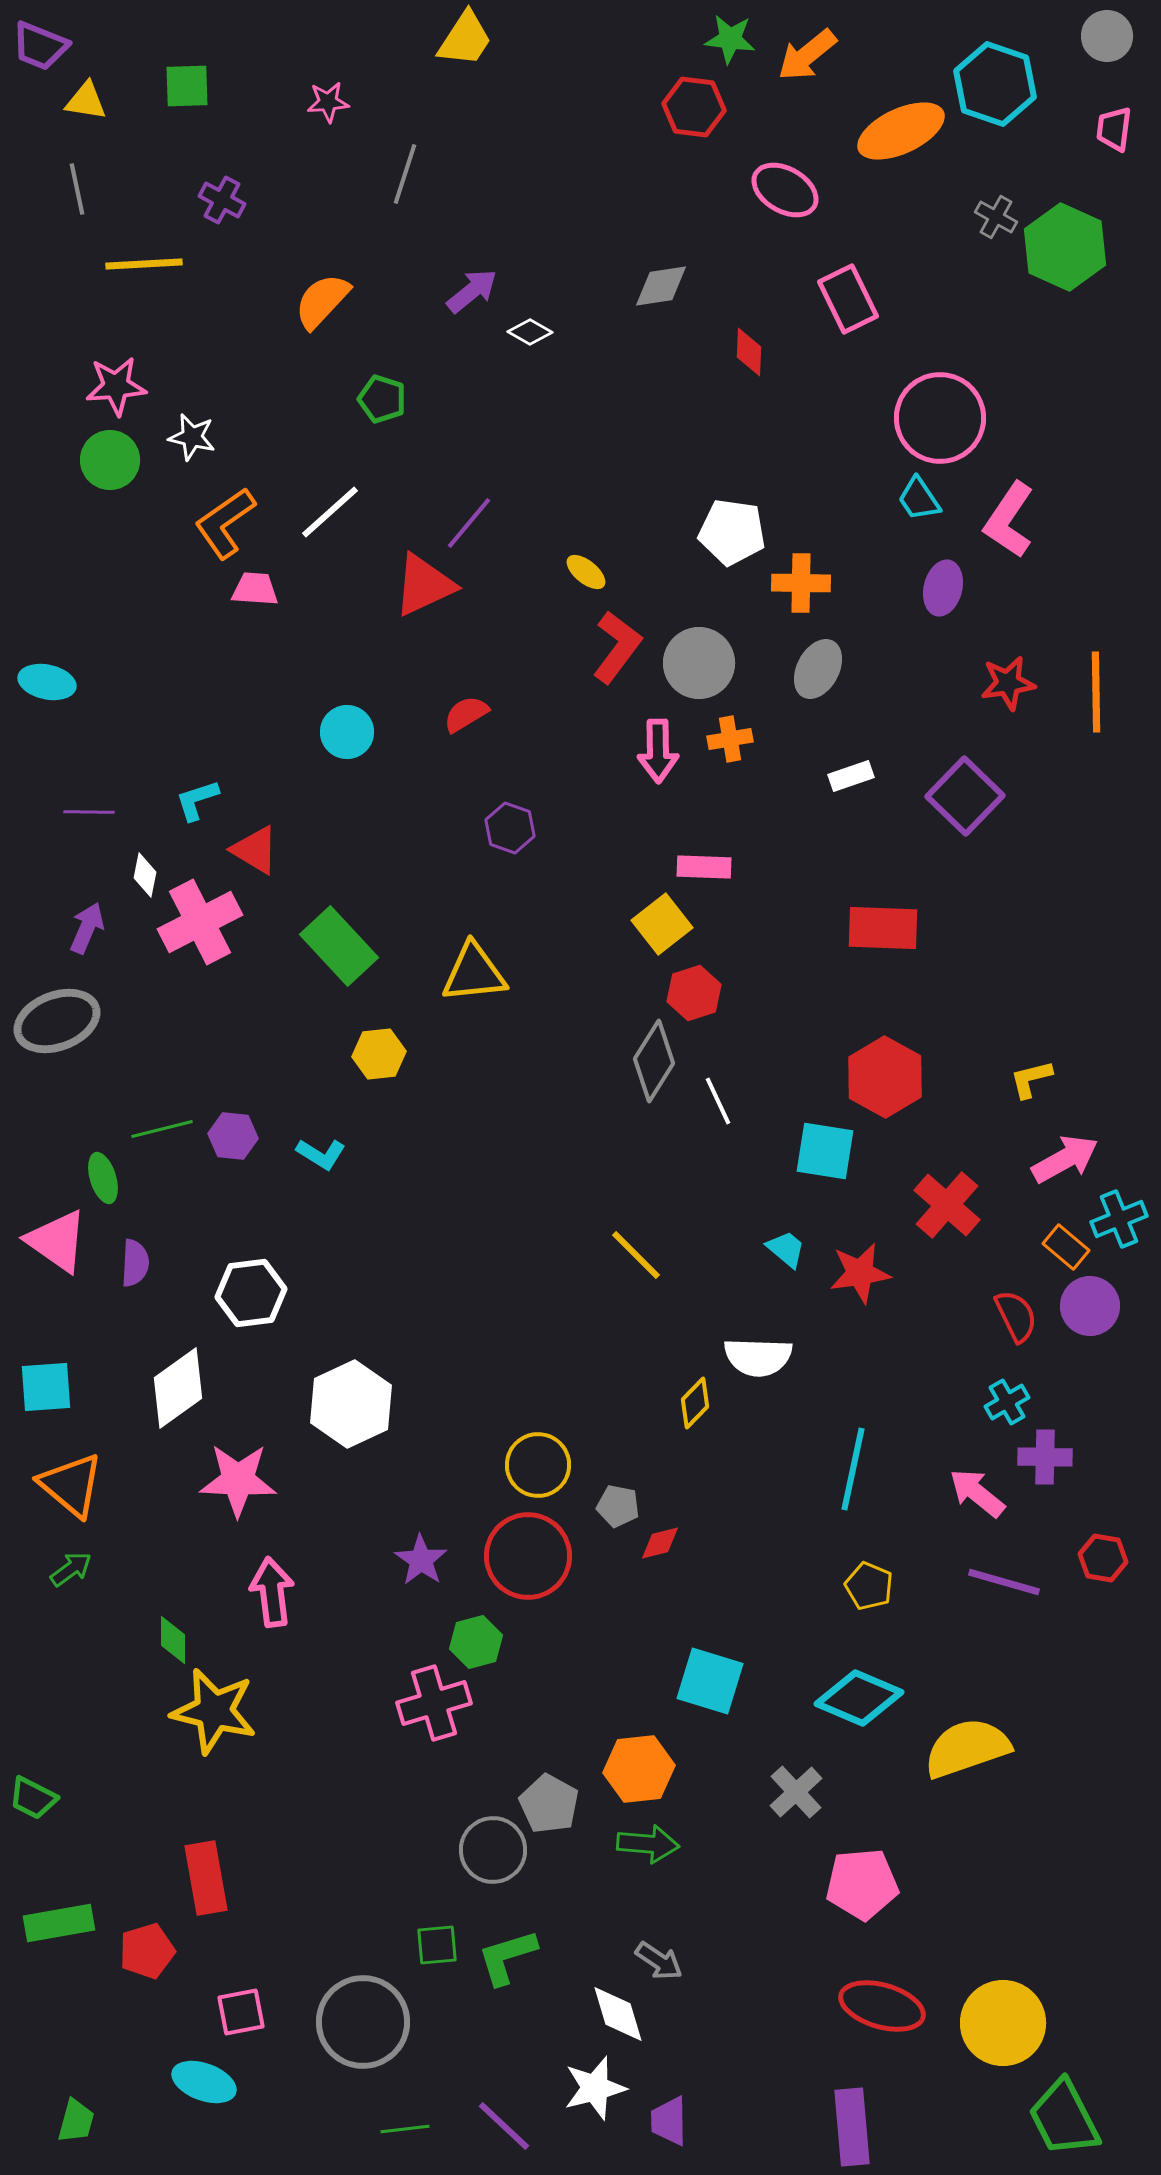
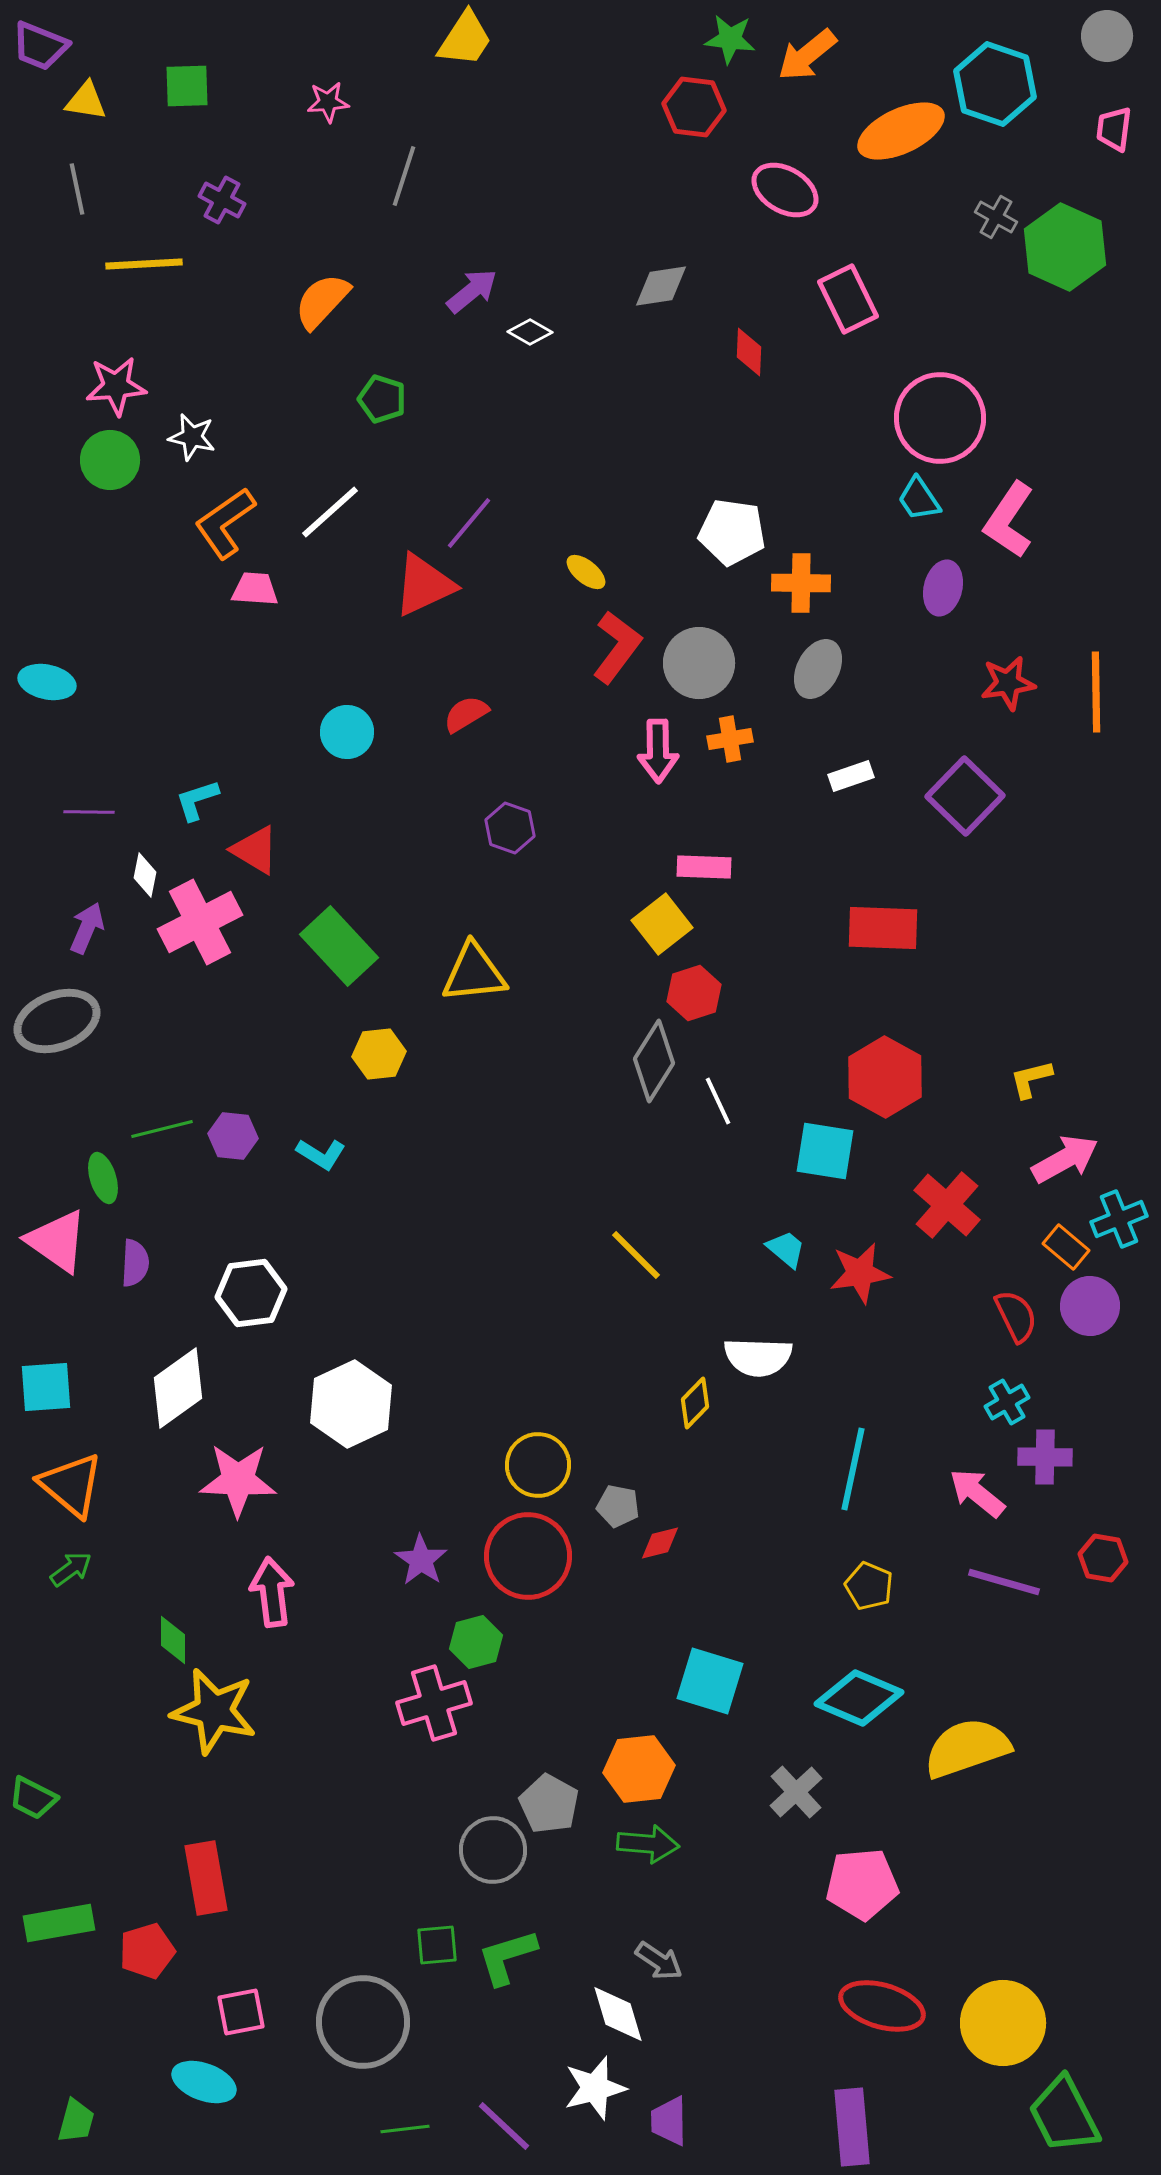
gray line at (405, 174): moved 1 px left, 2 px down
green trapezoid at (1064, 2118): moved 3 px up
